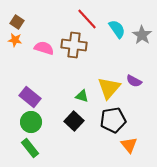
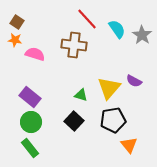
pink semicircle: moved 9 px left, 6 px down
green triangle: moved 1 px left, 1 px up
